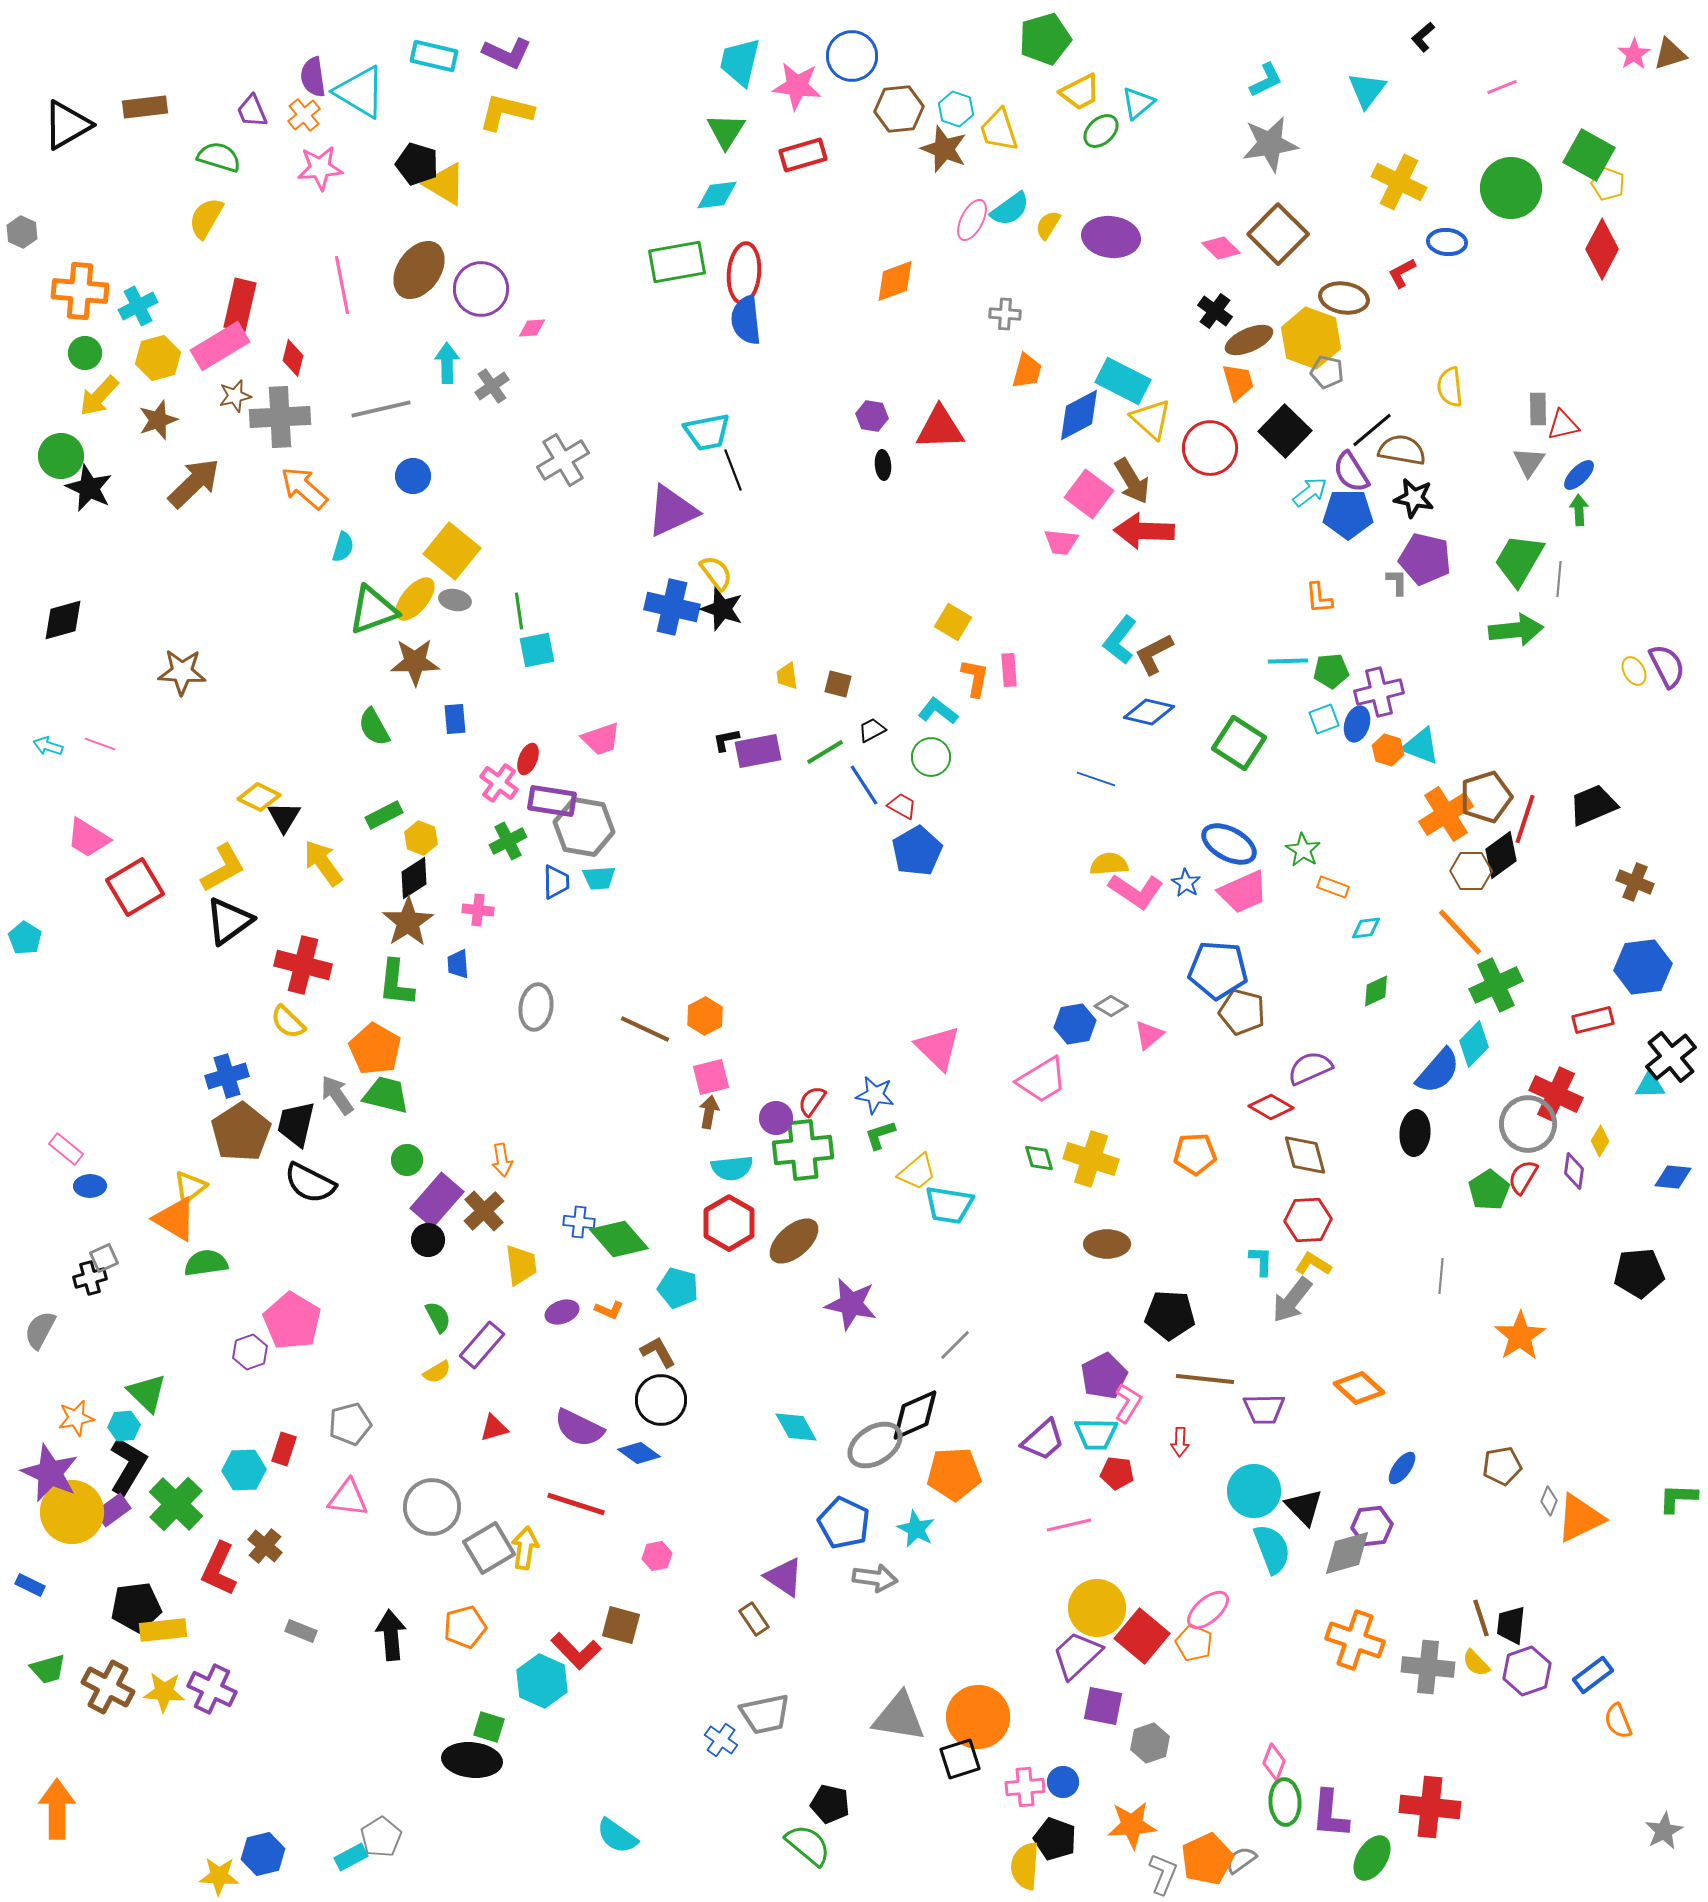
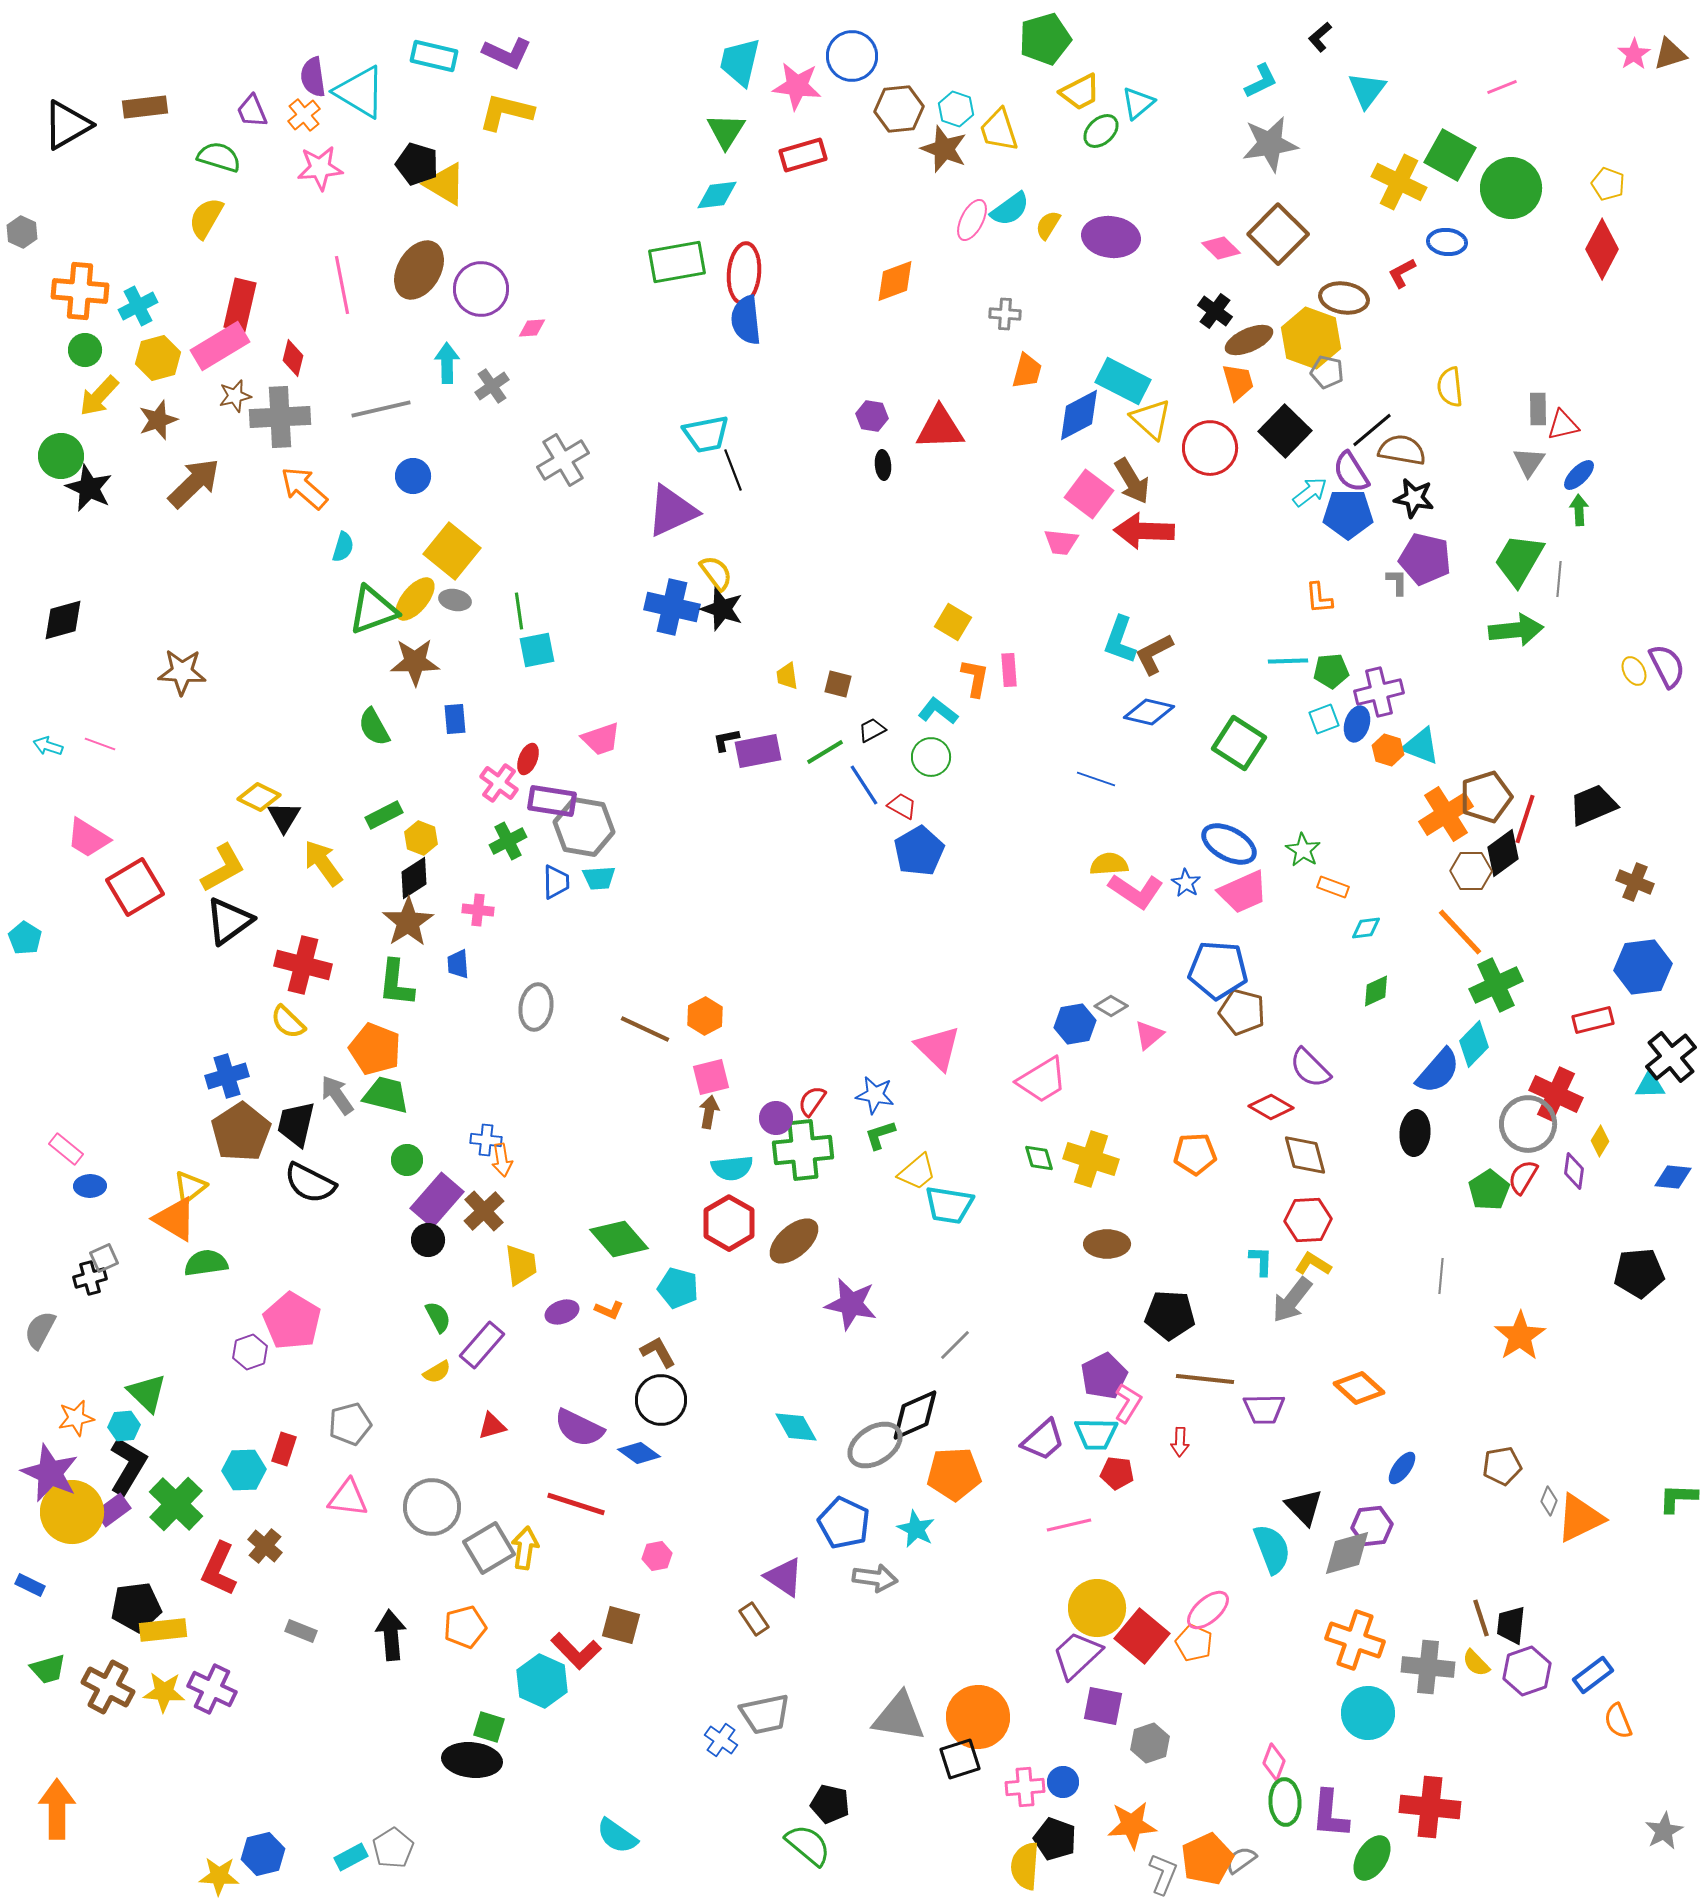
black L-shape at (1423, 37): moved 103 px left
cyan L-shape at (1266, 80): moved 5 px left, 1 px down
green square at (1589, 155): moved 139 px left
brown ellipse at (419, 270): rotated 4 degrees counterclockwise
green circle at (85, 353): moved 3 px up
cyan trapezoid at (707, 432): moved 1 px left, 2 px down
cyan L-shape at (1120, 640): rotated 18 degrees counterclockwise
blue pentagon at (917, 851): moved 2 px right
black diamond at (1501, 855): moved 2 px right, 2 px up
orange pentagon at (375, 1049): rotated 9 degrees counterclockwise
purple semicircle at (1310, 1068): rotated 111 degrees counterclockwise
blue cross at (579, 1222): moved 93 px left, 82 px up
red triangle at (494, 1428): moved 2 px left, 2 px up
cyan circle at (1254, 1491): moved 114 px right, 222 px down
gray pentagon at (381, 1837): moved 12 px right, 11 px down
